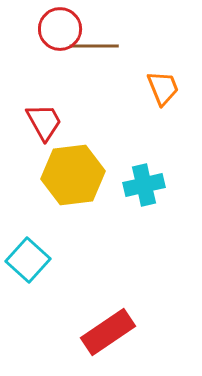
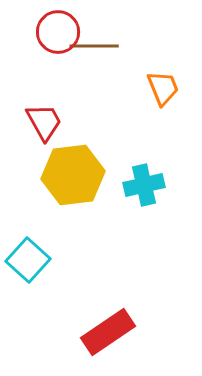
red circle: moved 2 px left, 3 px down
